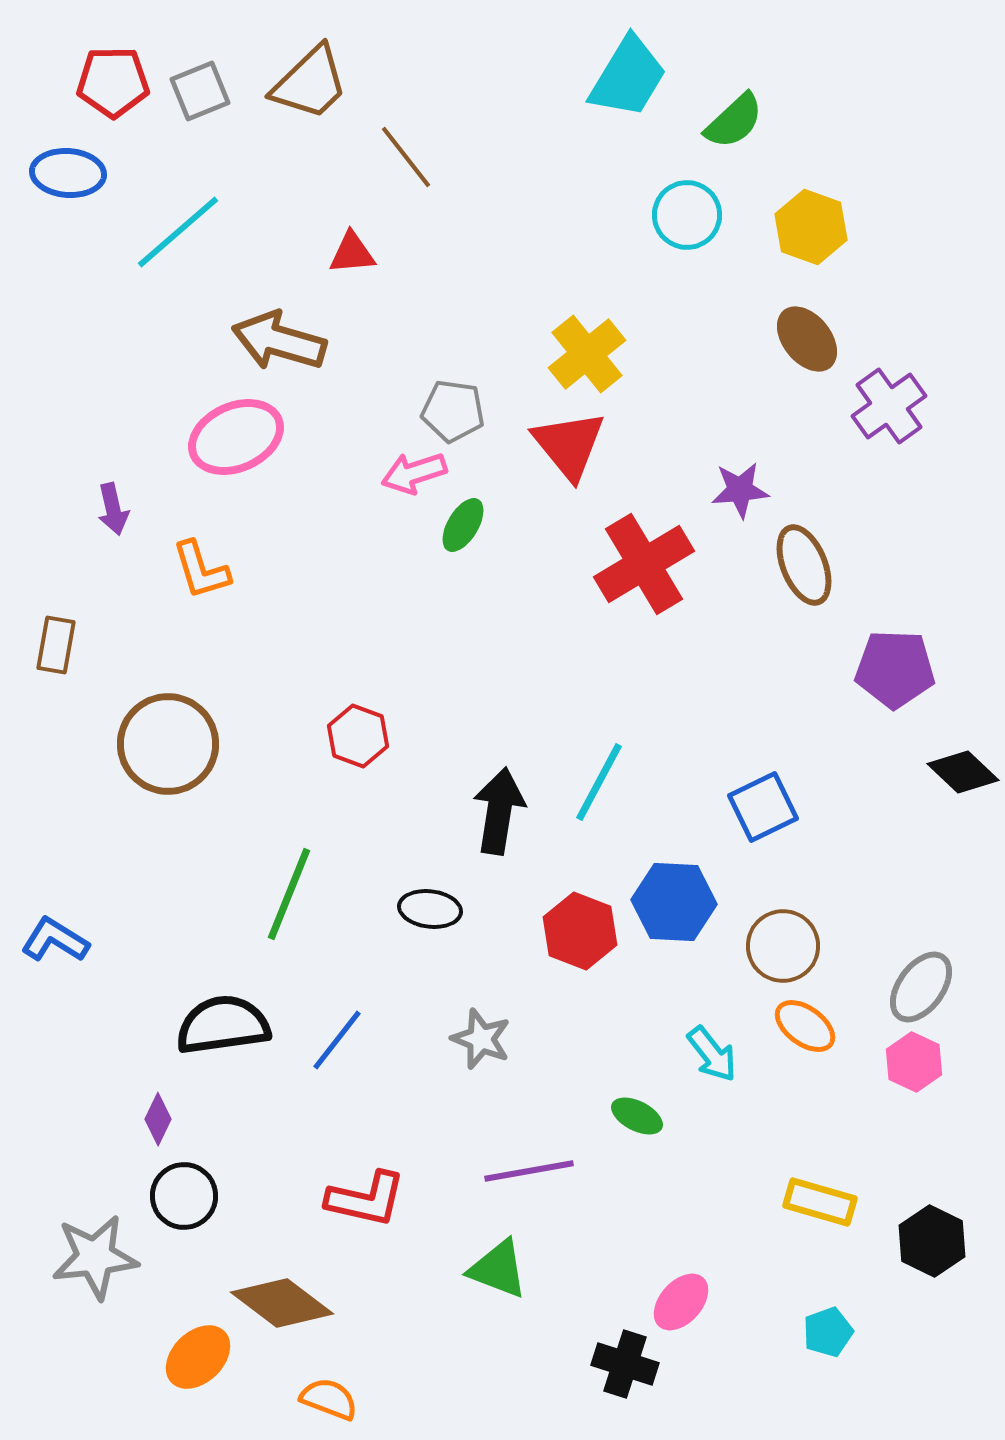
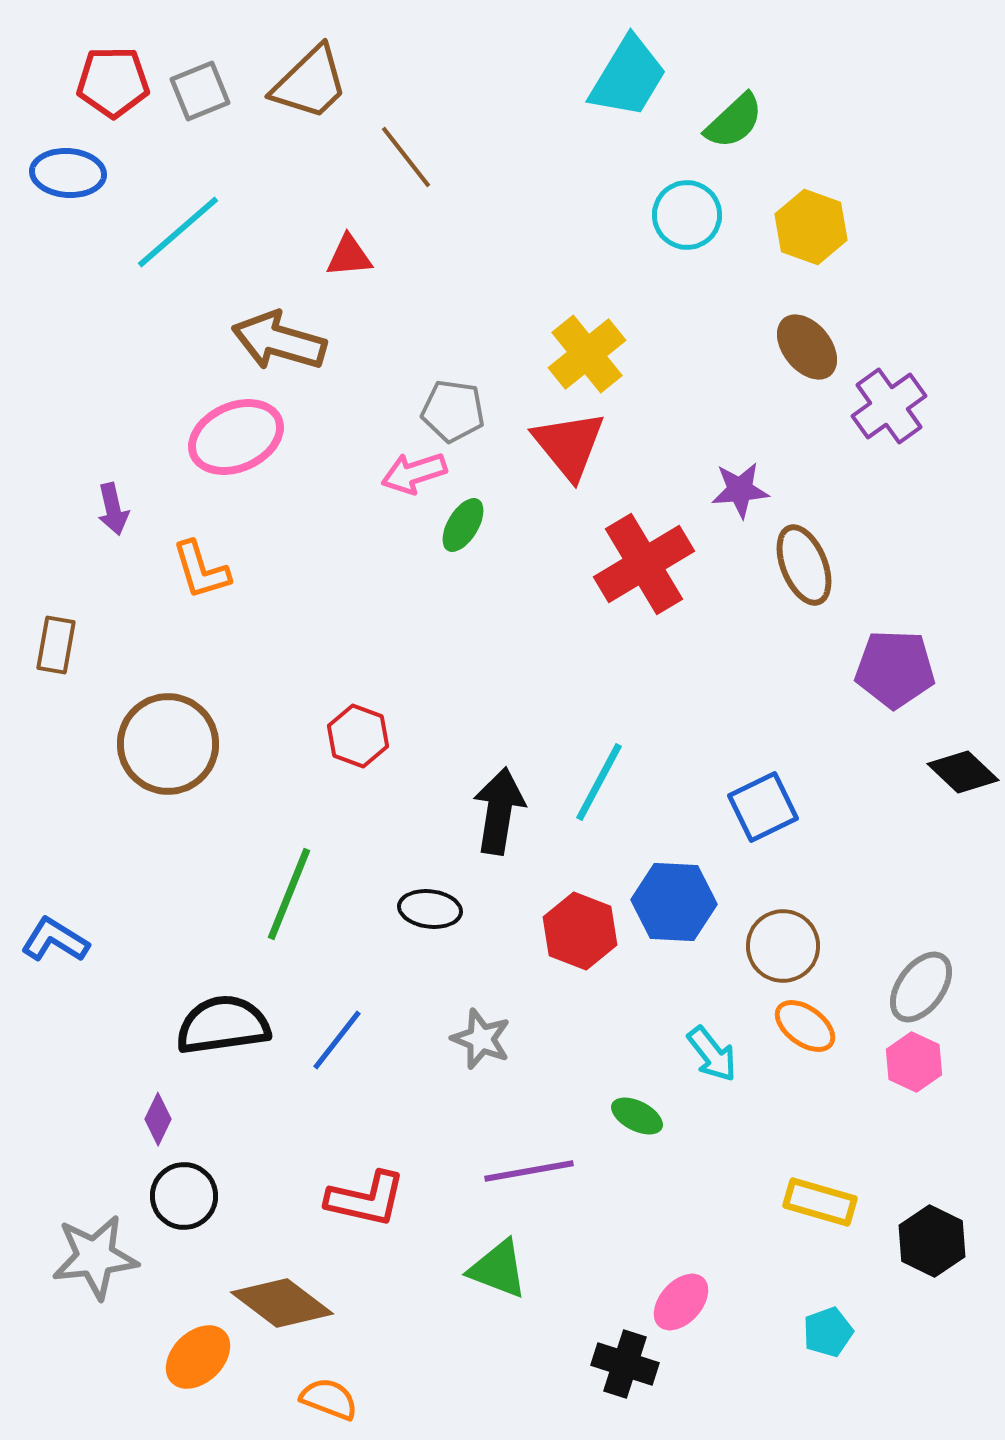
red triangle at (352, 253): moved 3 px left, 3 px down
brown ellipse at (807, 339): moved 8 px down
